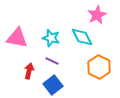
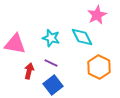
pink triangle: moved 2 px left, 6 px down
purple line: moved 1 px left, 2 px down
